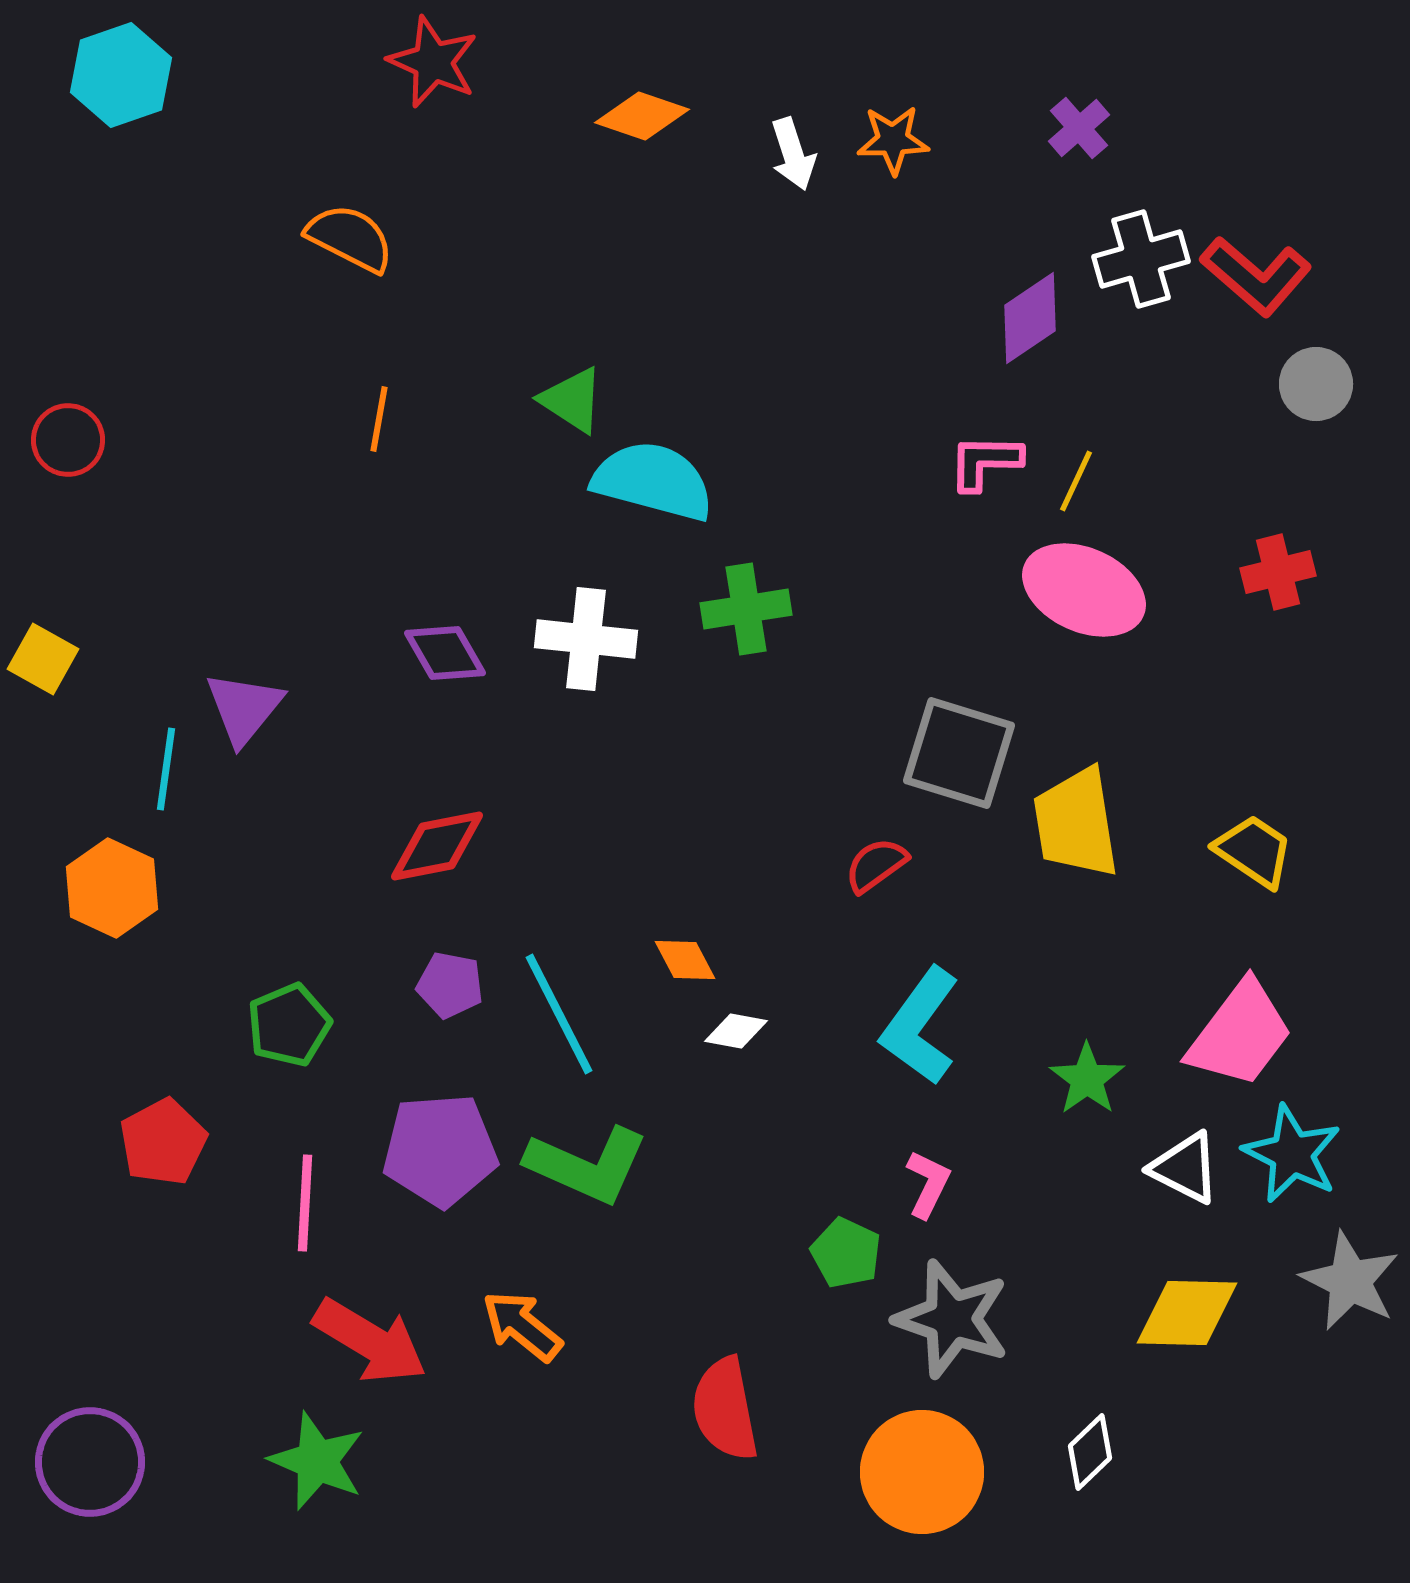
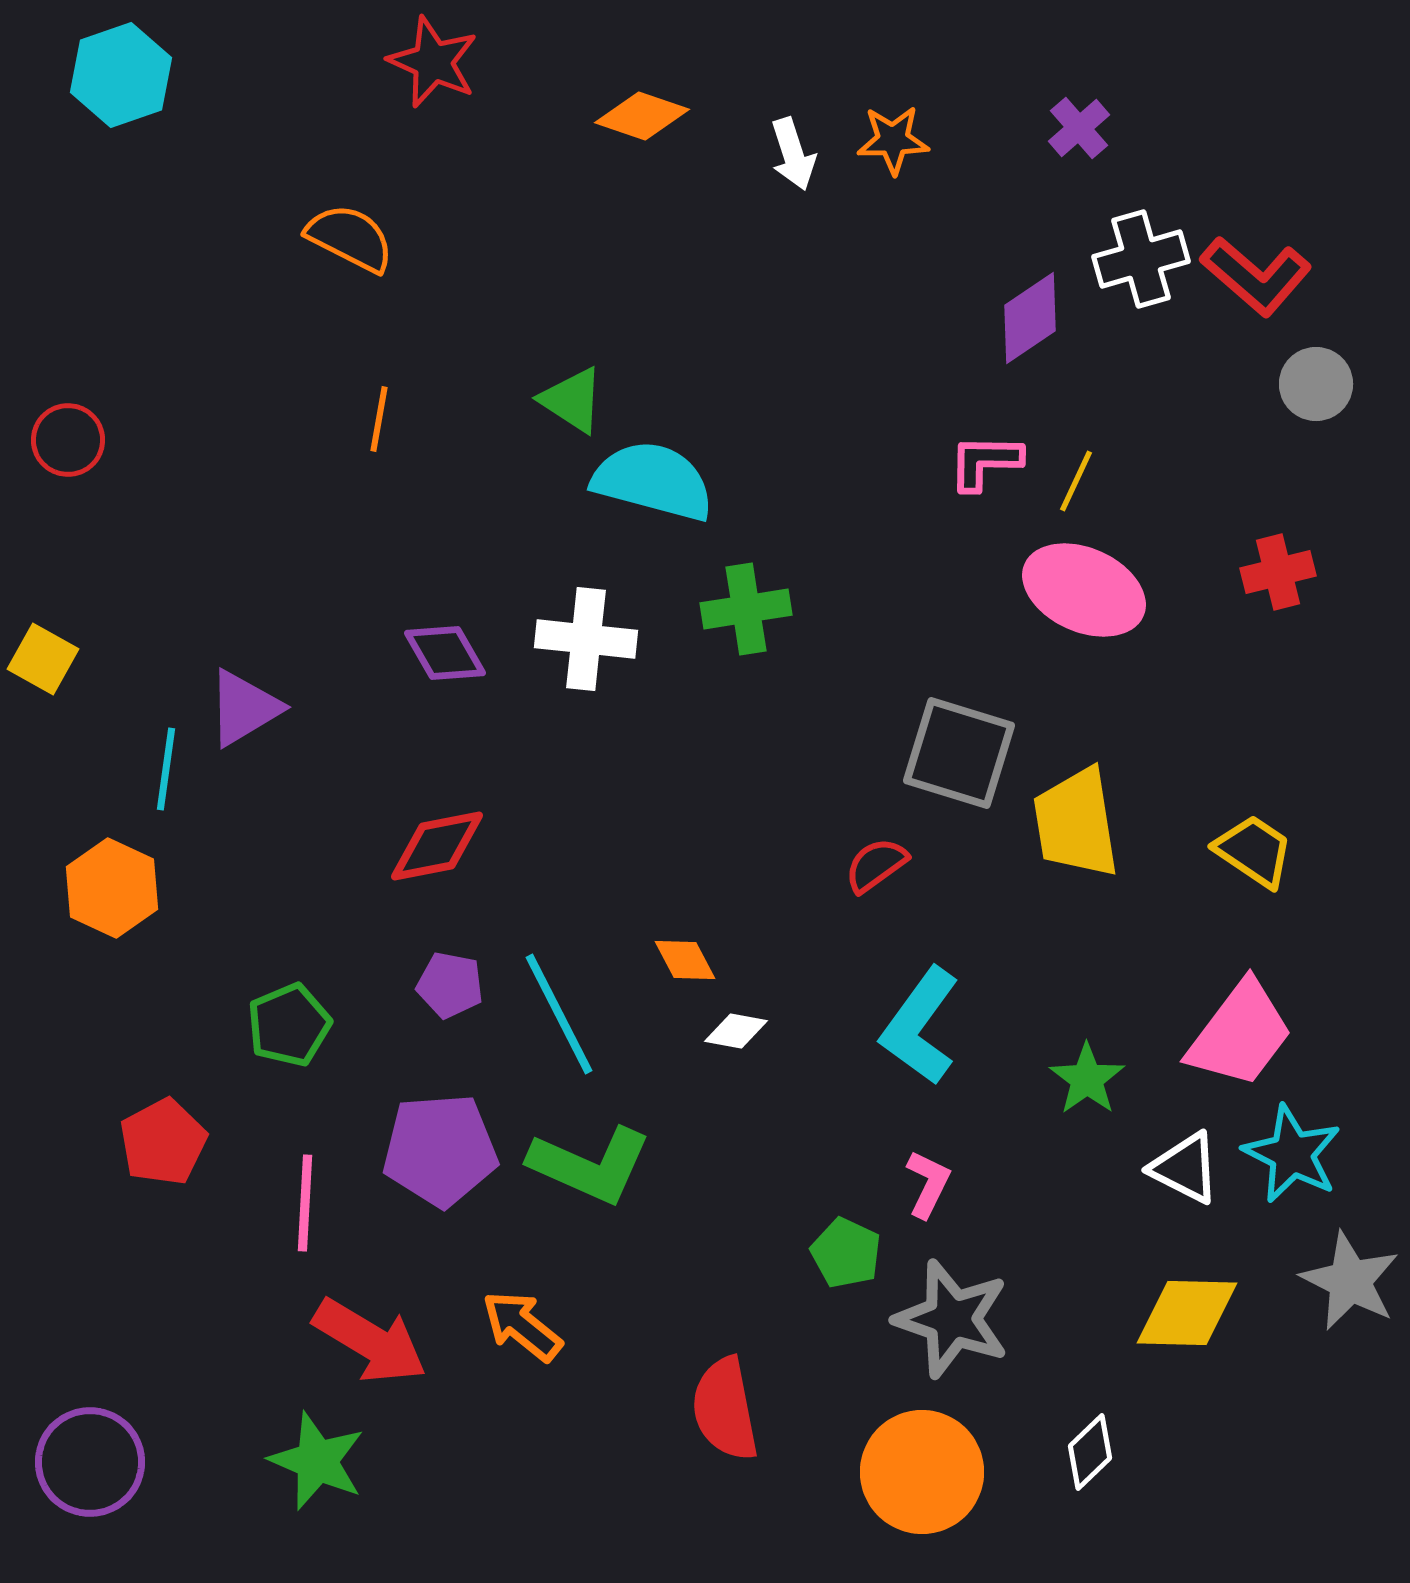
purple triangle at (244, 708): rotated 20 degrees clockwise
green L-shape at (587, 1165): moved 3 px right
